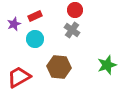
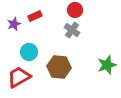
cyan circle: moved 6 px left, 13 px down
